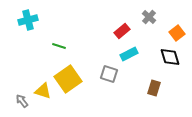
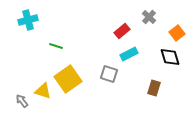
green line: moved 3 px left
